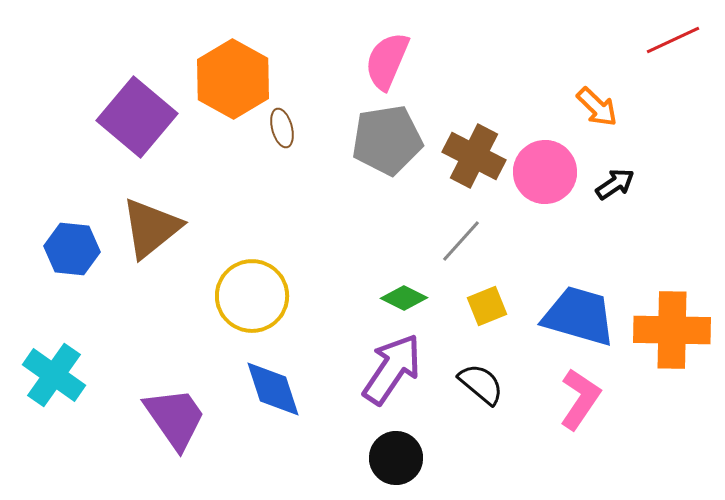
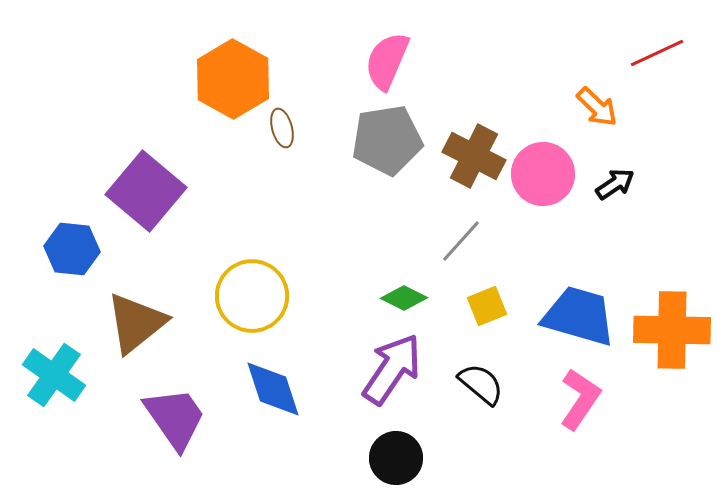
red line: moved 16 px left, 13 px down
purple square: moved 9 px right, 74 px down
pink circle: moved 2 px left, 2 px down
brown triangle: moved 15 px left, 95 px down
